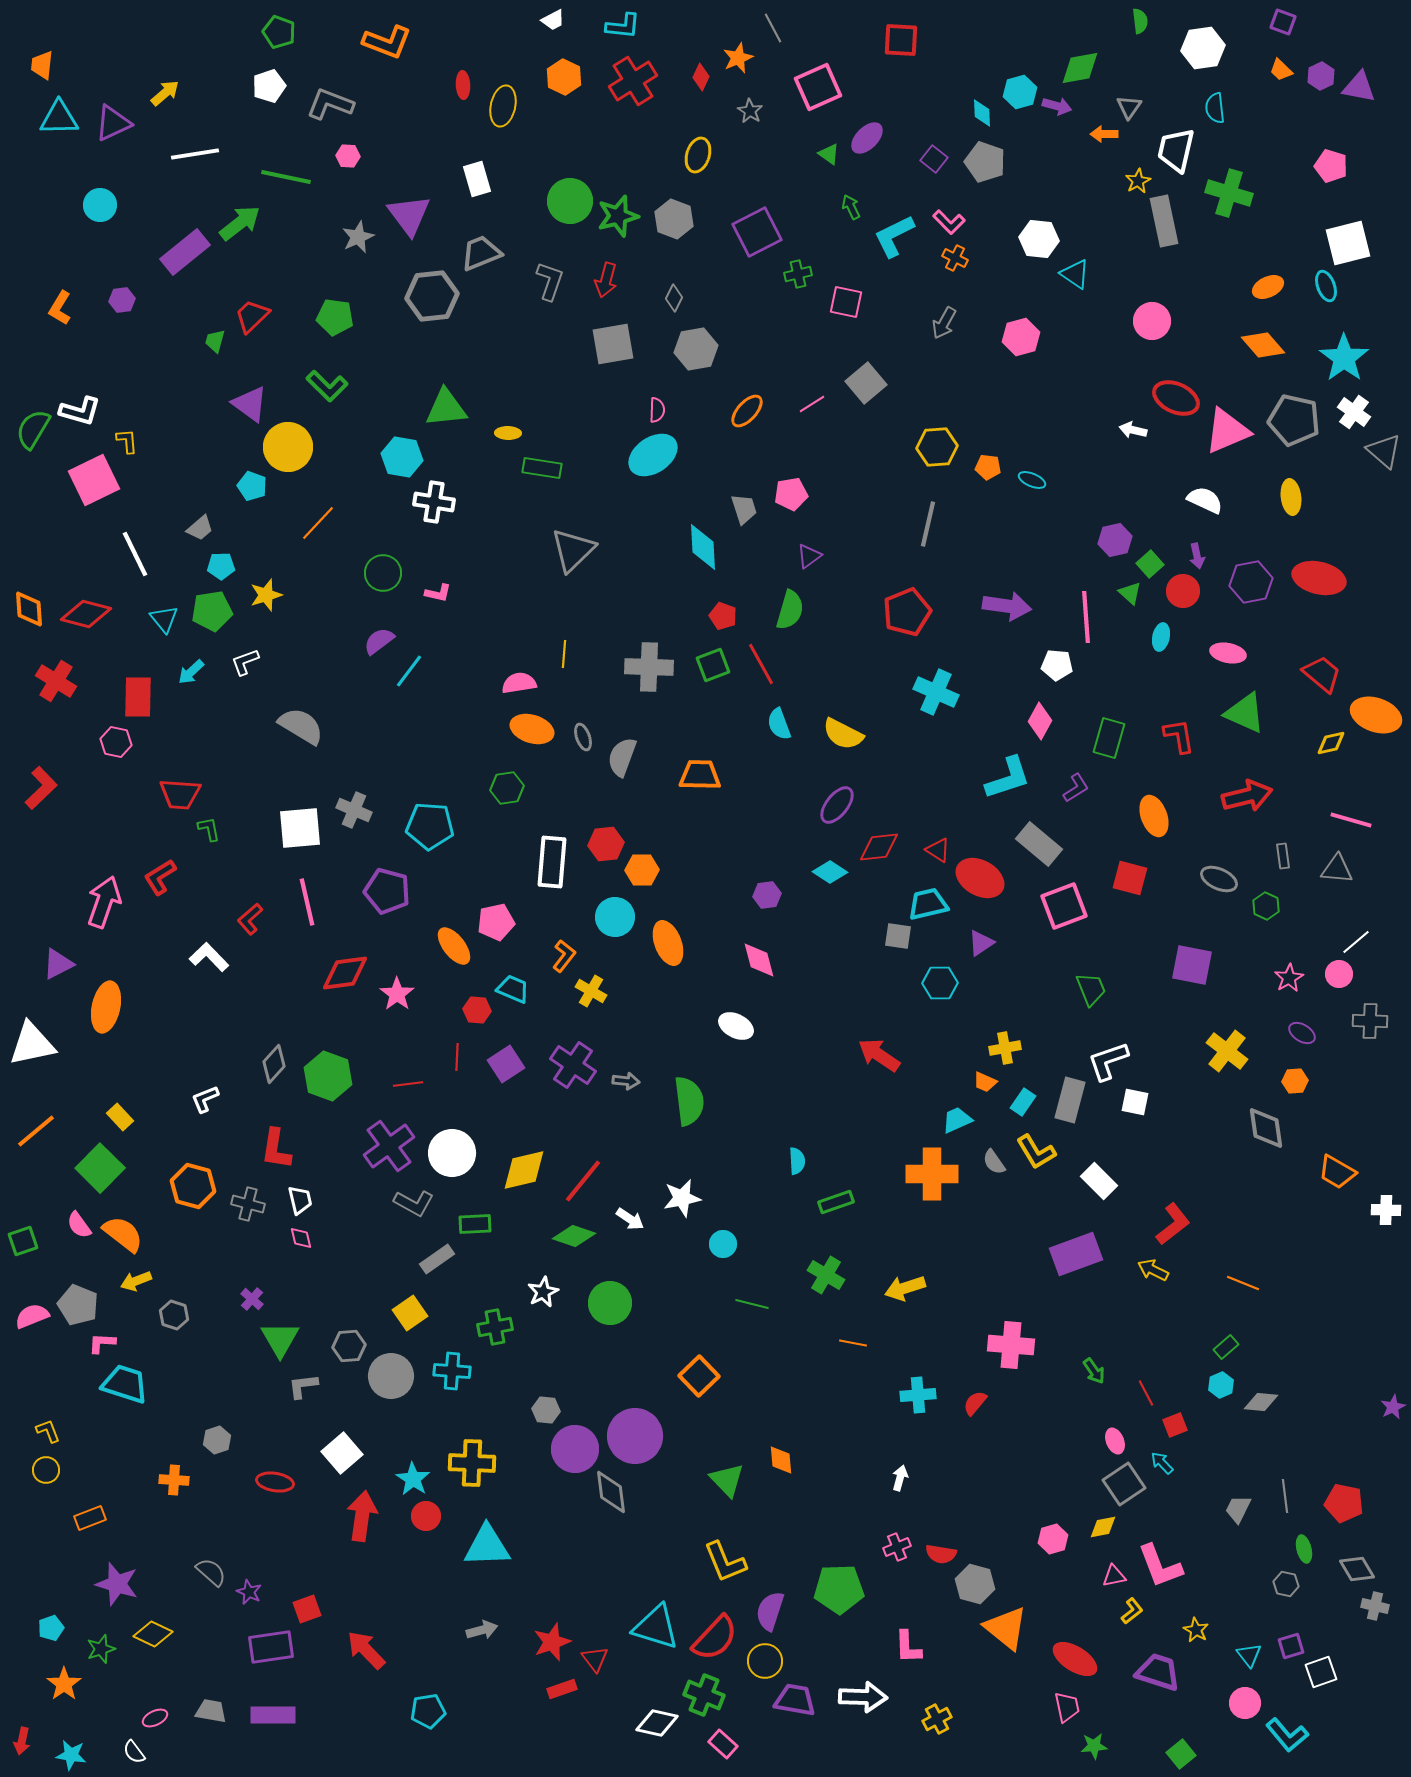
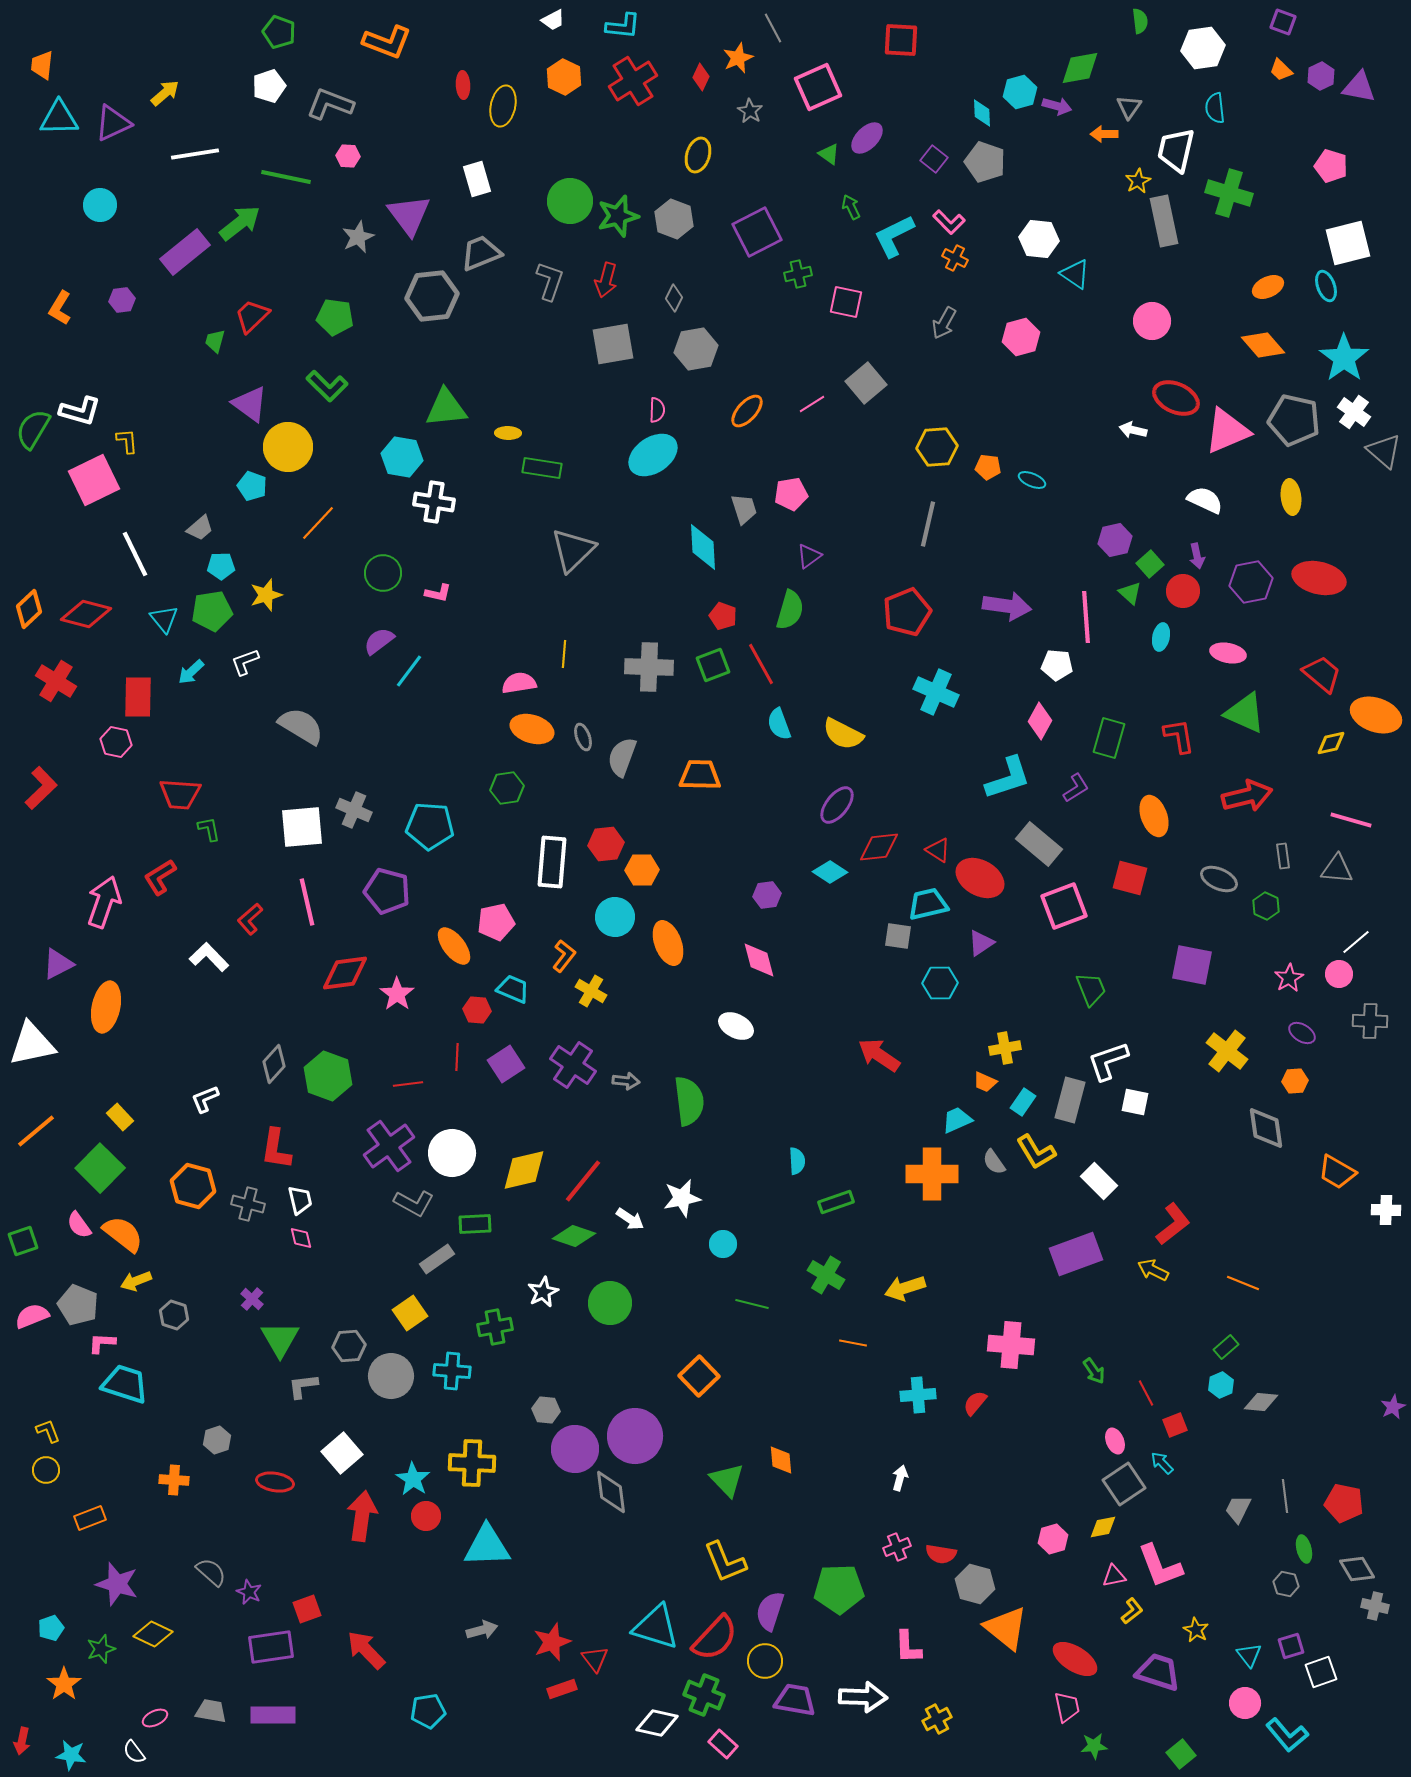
orange diamond at (29, 609): rotated 51 degrees clockwise
white square at (300, 828): moved 2 px right, 1 px up
